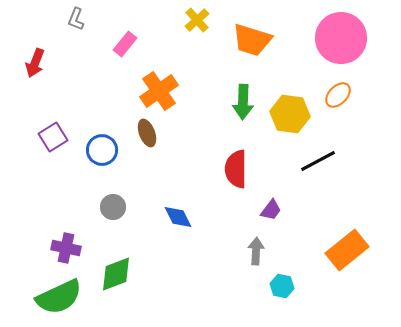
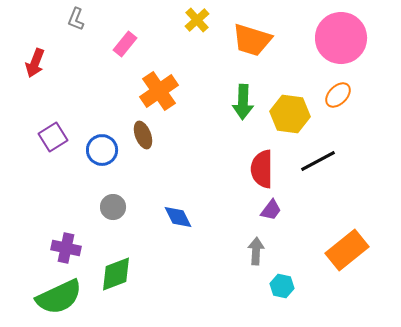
brown ellipse: moved 4 px left, 2 px down
red semicircle: moved 26 px right
